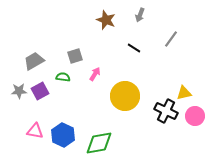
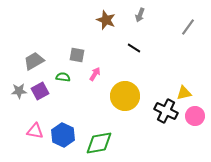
gray line: moved 17 px right, 12 px up
gray square: moved 2 px right, 1 px up; rotated 28 degrees clockwise
